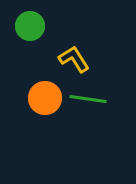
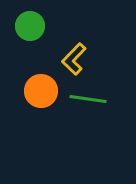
yellow L-shape: rotated 104 degrees counterclockwise
orange circle: moved 4 px left, 7 px up
